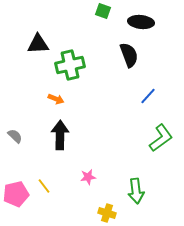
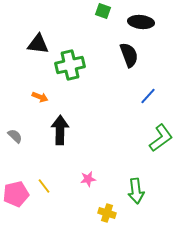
black triangle: rotated 10 degrees clockwise
orange arrow: moved 16 px left, 2 px up
black arrow: moved 5 px up
pink star: moved 2 px down
